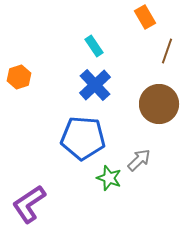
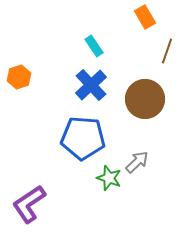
blue cross: moved 4 px left
brown circle: moved 14 px left, 5 px up
gray arrow: moved 2 px left, 2 px down
